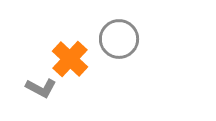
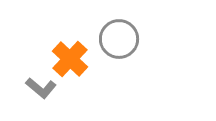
gray L-shape: rotated 12 degrees clockwise
